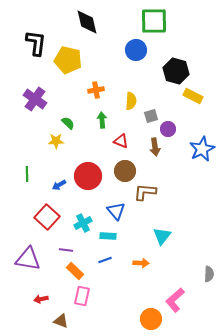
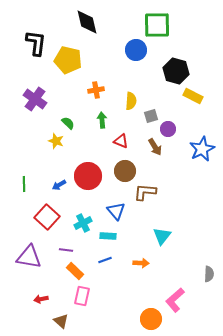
green square: moved 3 px right, 4 px down
yellow star: rotated 21 degrees clockwise
brown arrow: rotated 24 degrees counterclockwise
green line: moved 3 px left, 10 px down
purple triangle: moved 1 px right, 2 px up
brown triangle: rotated 21 degrees clockwise
